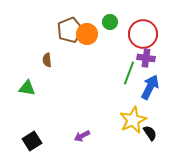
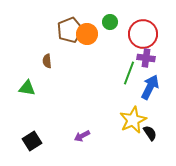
brown semicircle: moved 1 px down
